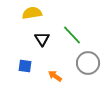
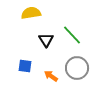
yellow semicircle: moved 1 px left
black triangle: moved 4 px right, 1 px down
gray circle: moved 11 px left, 5 px down
orange arrow: moved 4 px left
